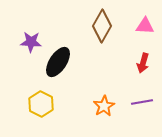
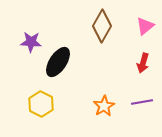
pink triangle: rotated 42 degrees counterclockwise
